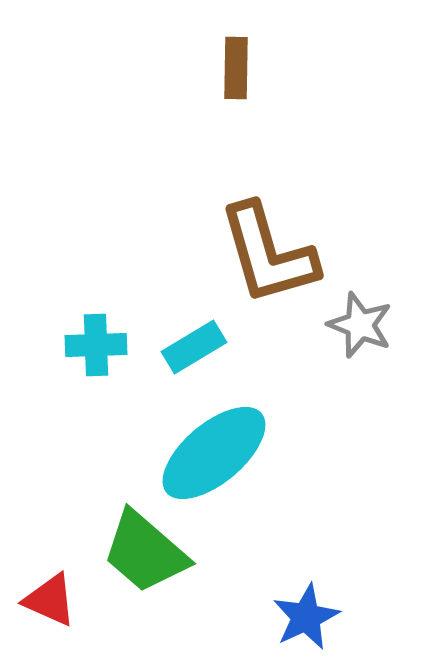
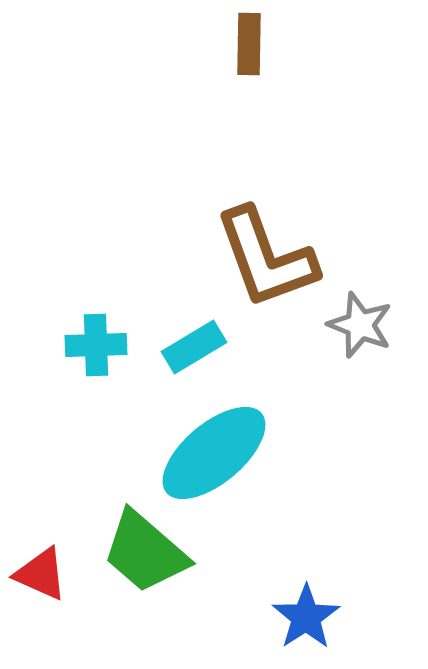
brown rectangle: moved 13 px right, 24 px up
brown L-shape: moved 2 px left, 4 px down; rotated 4 degrees counterclockwise
red triangle: moved 9 px left, 26 px up
blue star: rotated 8 degrees counterclockwise
